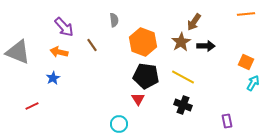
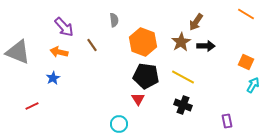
orange line: rotated 36 degrees clockwise
brown arrow: moved 2 px right
cyan arrow: moved 2 px down
